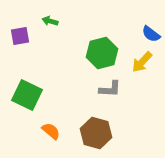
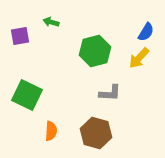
green arrow: moved 1 px right, 1 px down
blue semicircle: moved 5 px left, 2 px up; rotated 96 degrees counterclockwise
green hexagon: moved 7 px left, 2 px up
yellow arrow: moved 3 px left, 4 px up
gray L-shape: moved 4 px down
orange semicircle: rotated 54 degrees clockwise
